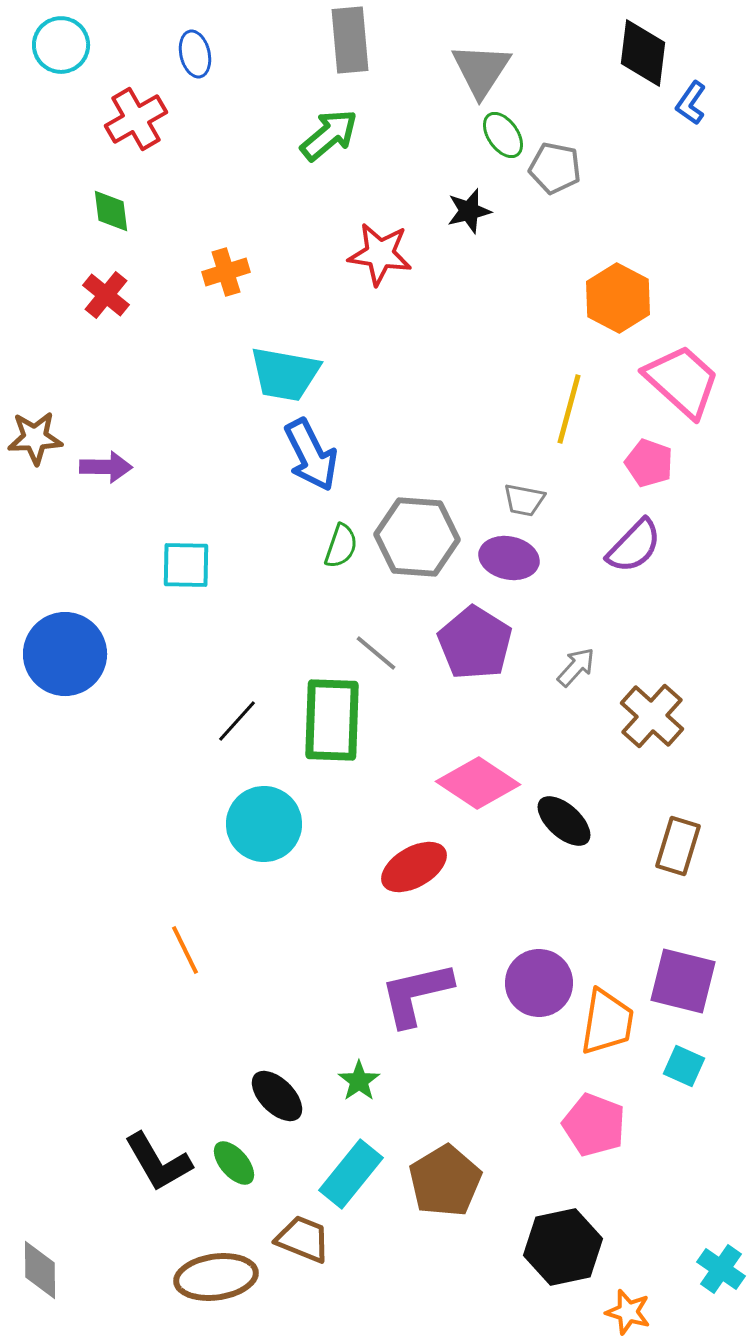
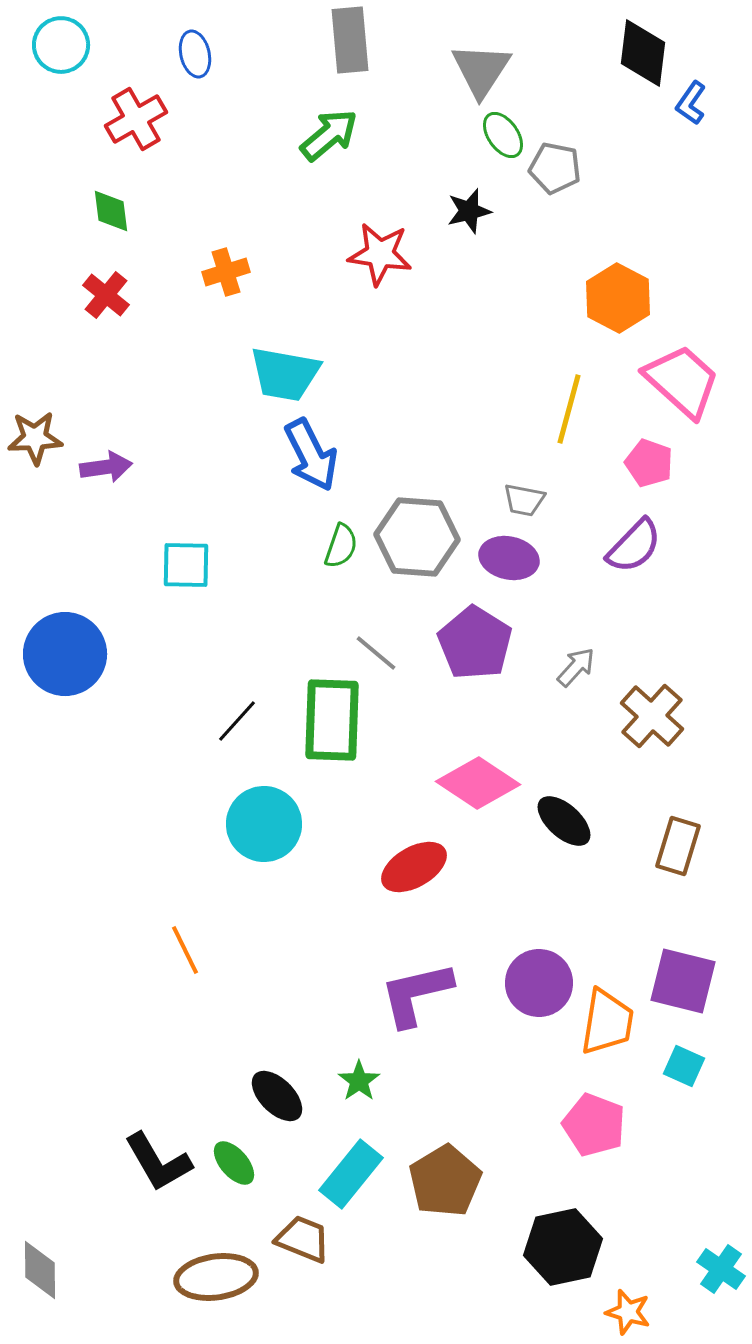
purple arrow at (106, 467): rotated 9 degrees counterclockwise
